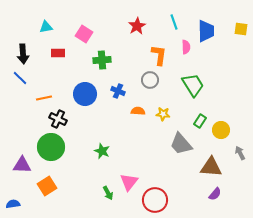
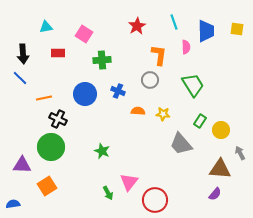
yellow square: moved 4 px left
brown triangle: moved 9 px right, 2 px down
